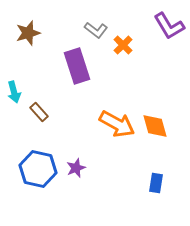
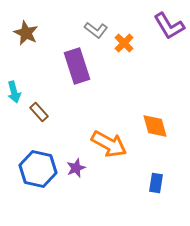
brown star: moved 2 px left; rotated 30 degrees counterclockwise
orange cross: moved 1 px right, 2 px up
orange arrow: moved 8 px left, 20 px down
